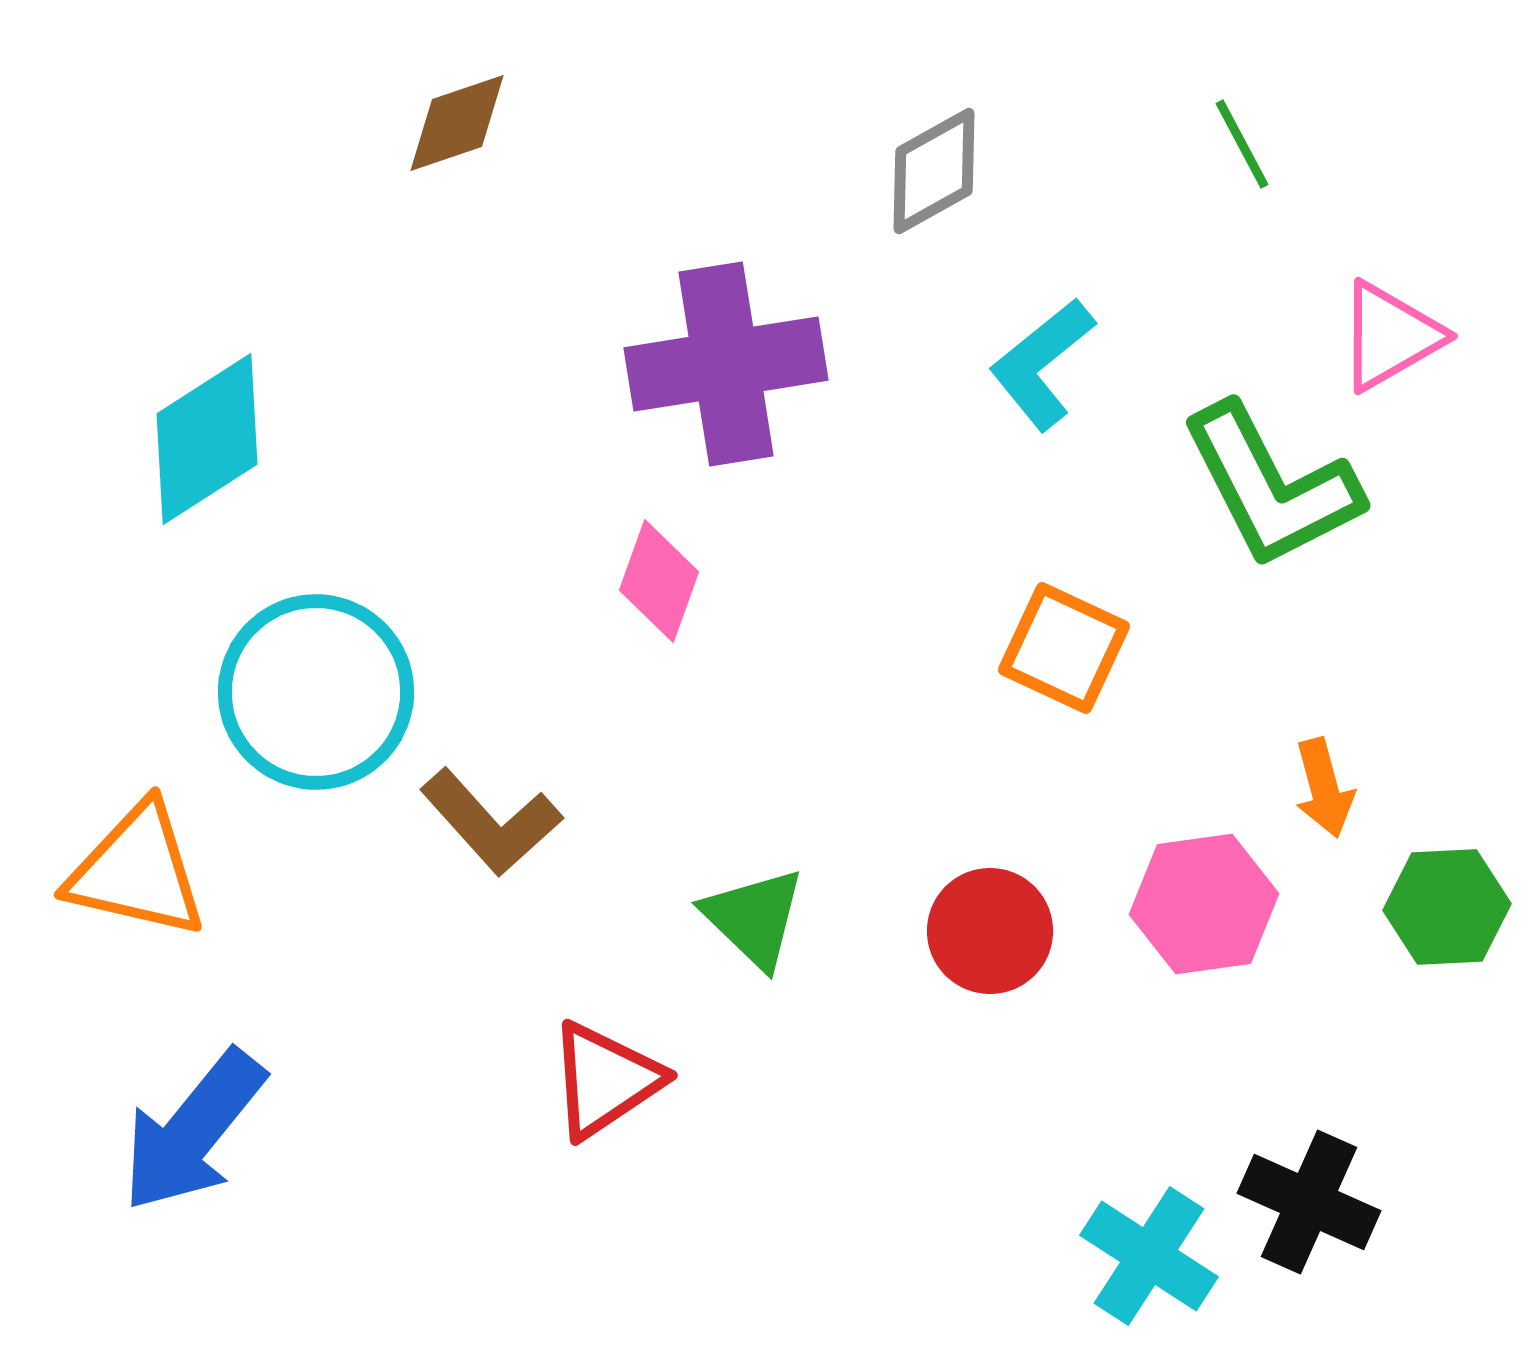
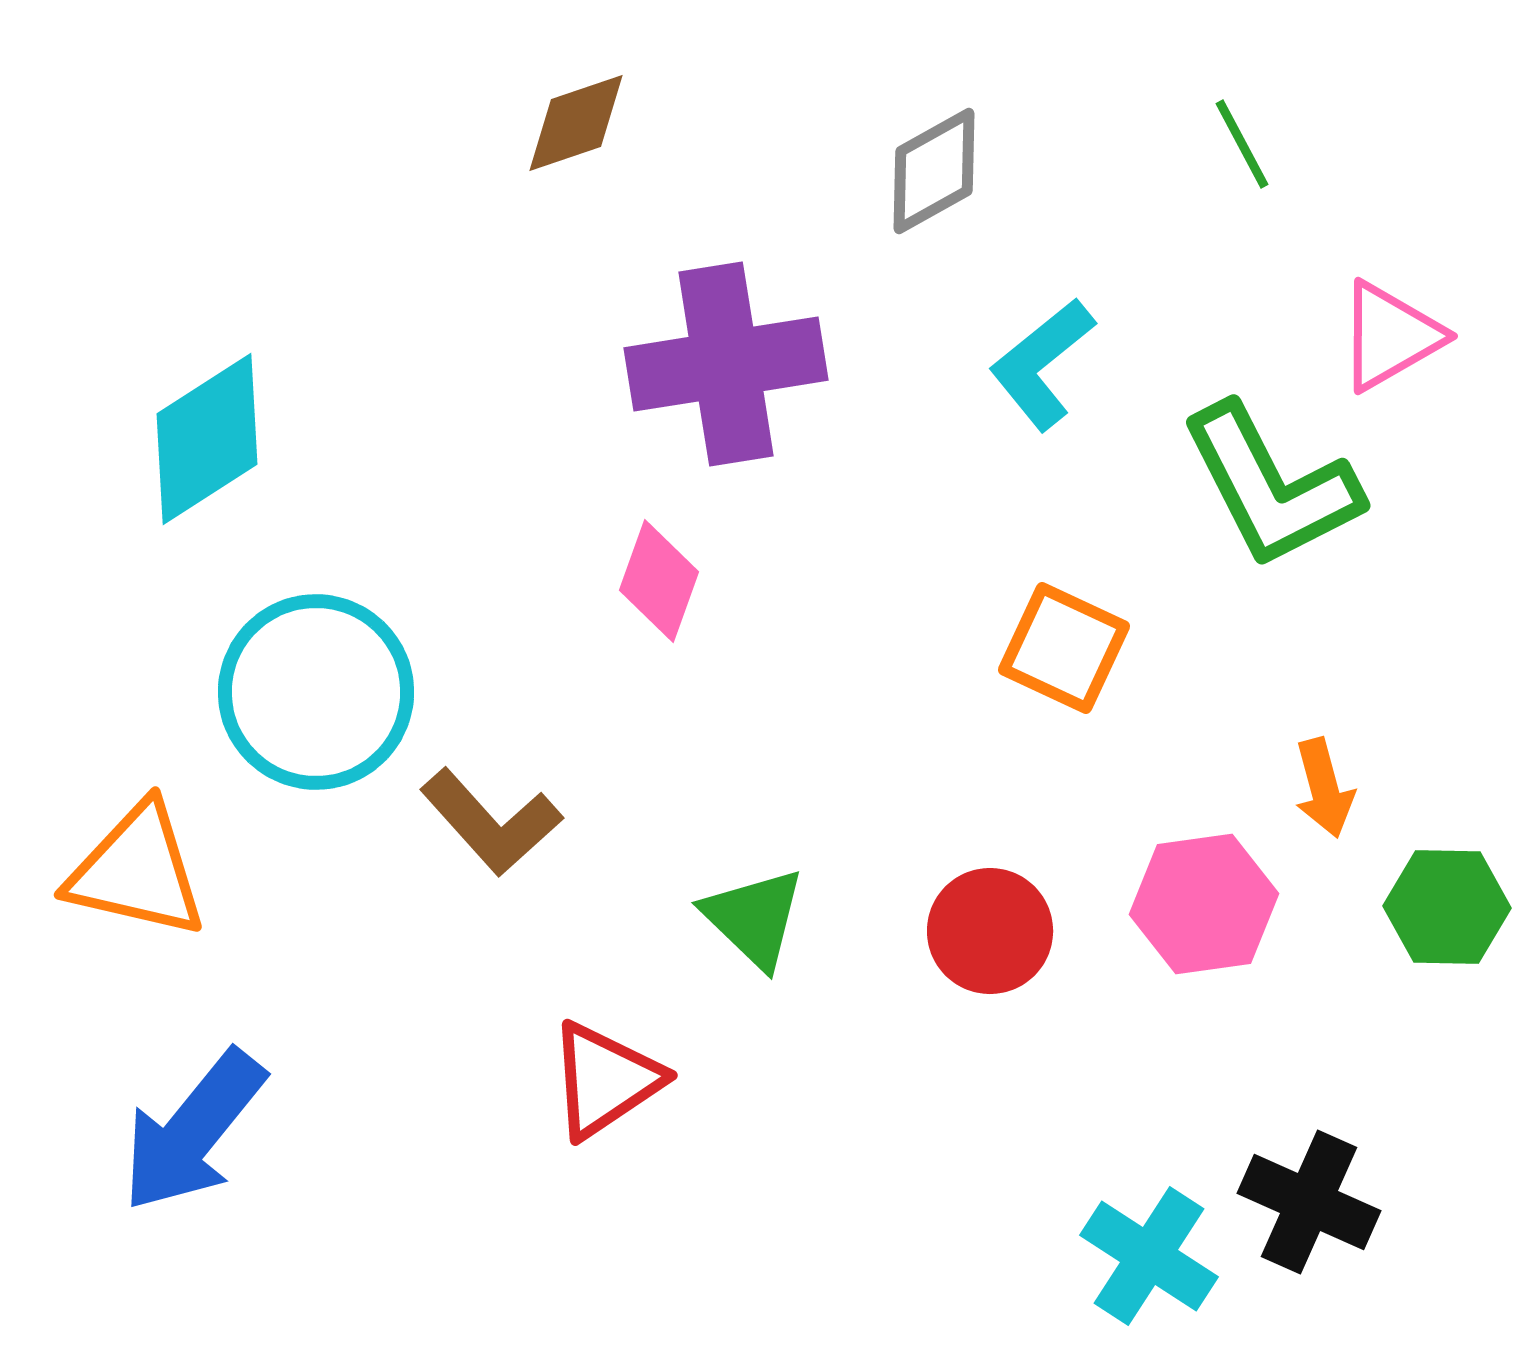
brown diamond: moved 119 px right
green hexagon: rotated 4 degrees clockwise
